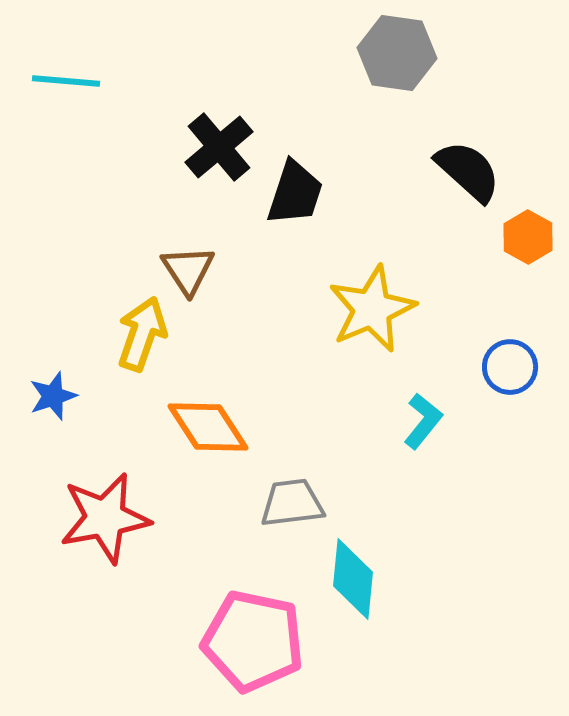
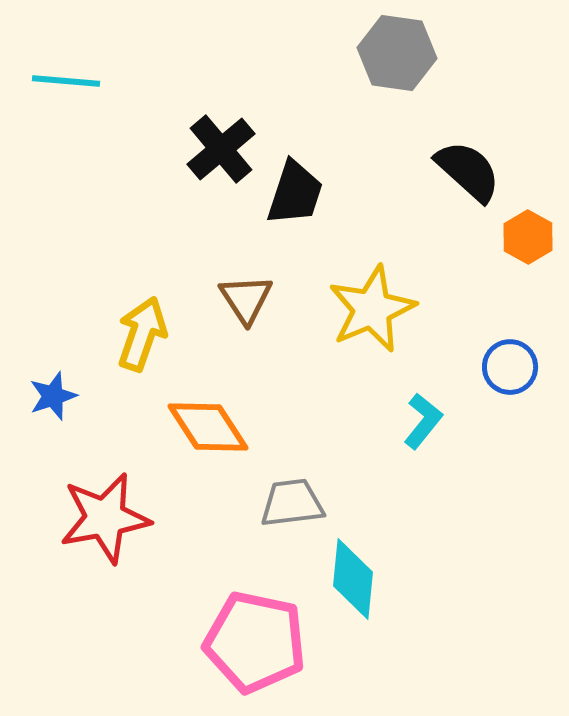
black cross: moved 2 px right, 2 px down
brown triangle: moved 58 px right, 29 px down
pink pentagon: moved 2 px right, 1 px down
